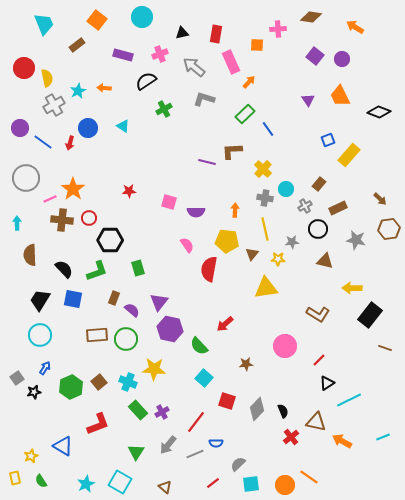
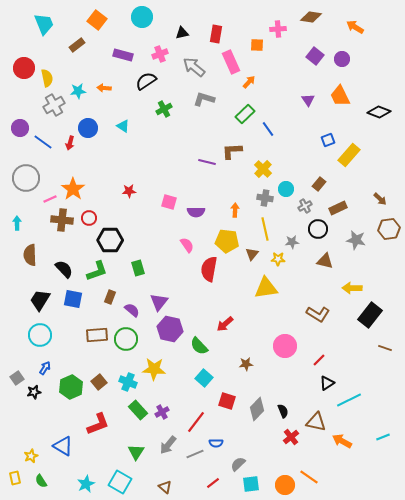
cyan star at (78, 91): rotated 21 degrees clockwise
brown rectangle at (114, 298): moved 4 px left, 1 px up
